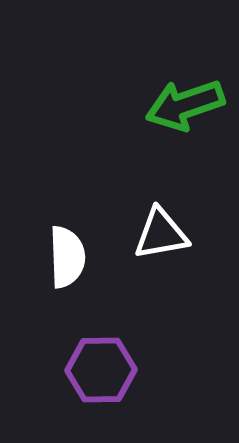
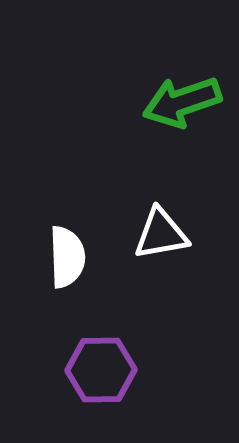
green arrow: moved 3 px left, 3 px up
